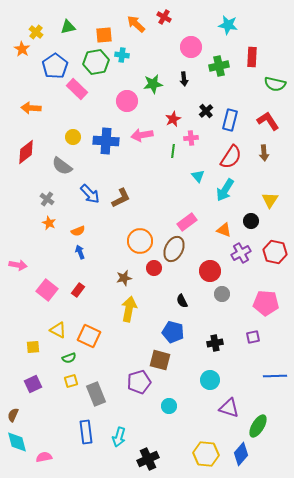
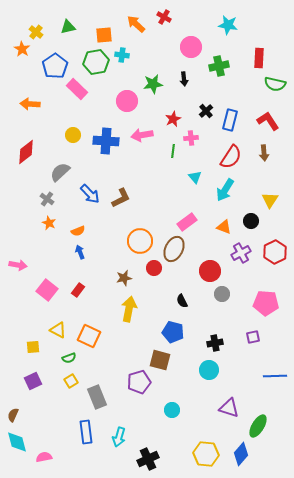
red rectangle at (252, 57): moved 7 px right, 1 px down
orange arrow at (31, 108): moved 1 px left, 4 px up
yellow circle at (73, 137): moved 2 px up
gray semicircle at (62, 166): moved 2 px left, 6 px down; rotated 100 degrees clockwise
cyan triangle at (198, 176): moved 3 px left, 1 px down
orange triangle at (224, 230): moved 3 px up
red hexagon at (275, 252): rotated 20 degrees clockwise
cyan circle at (210, 380): moved 1 px left, 10 px up
yellow square at (71, 381): rotated 16 degrees counterclockwise
purple square at (33, 384): moved 3 px up
gray rectangle at (96, 394): moved 1 px right, 3 px down
cyan circle at (169, 406): moved 3 px right, 4 px down
